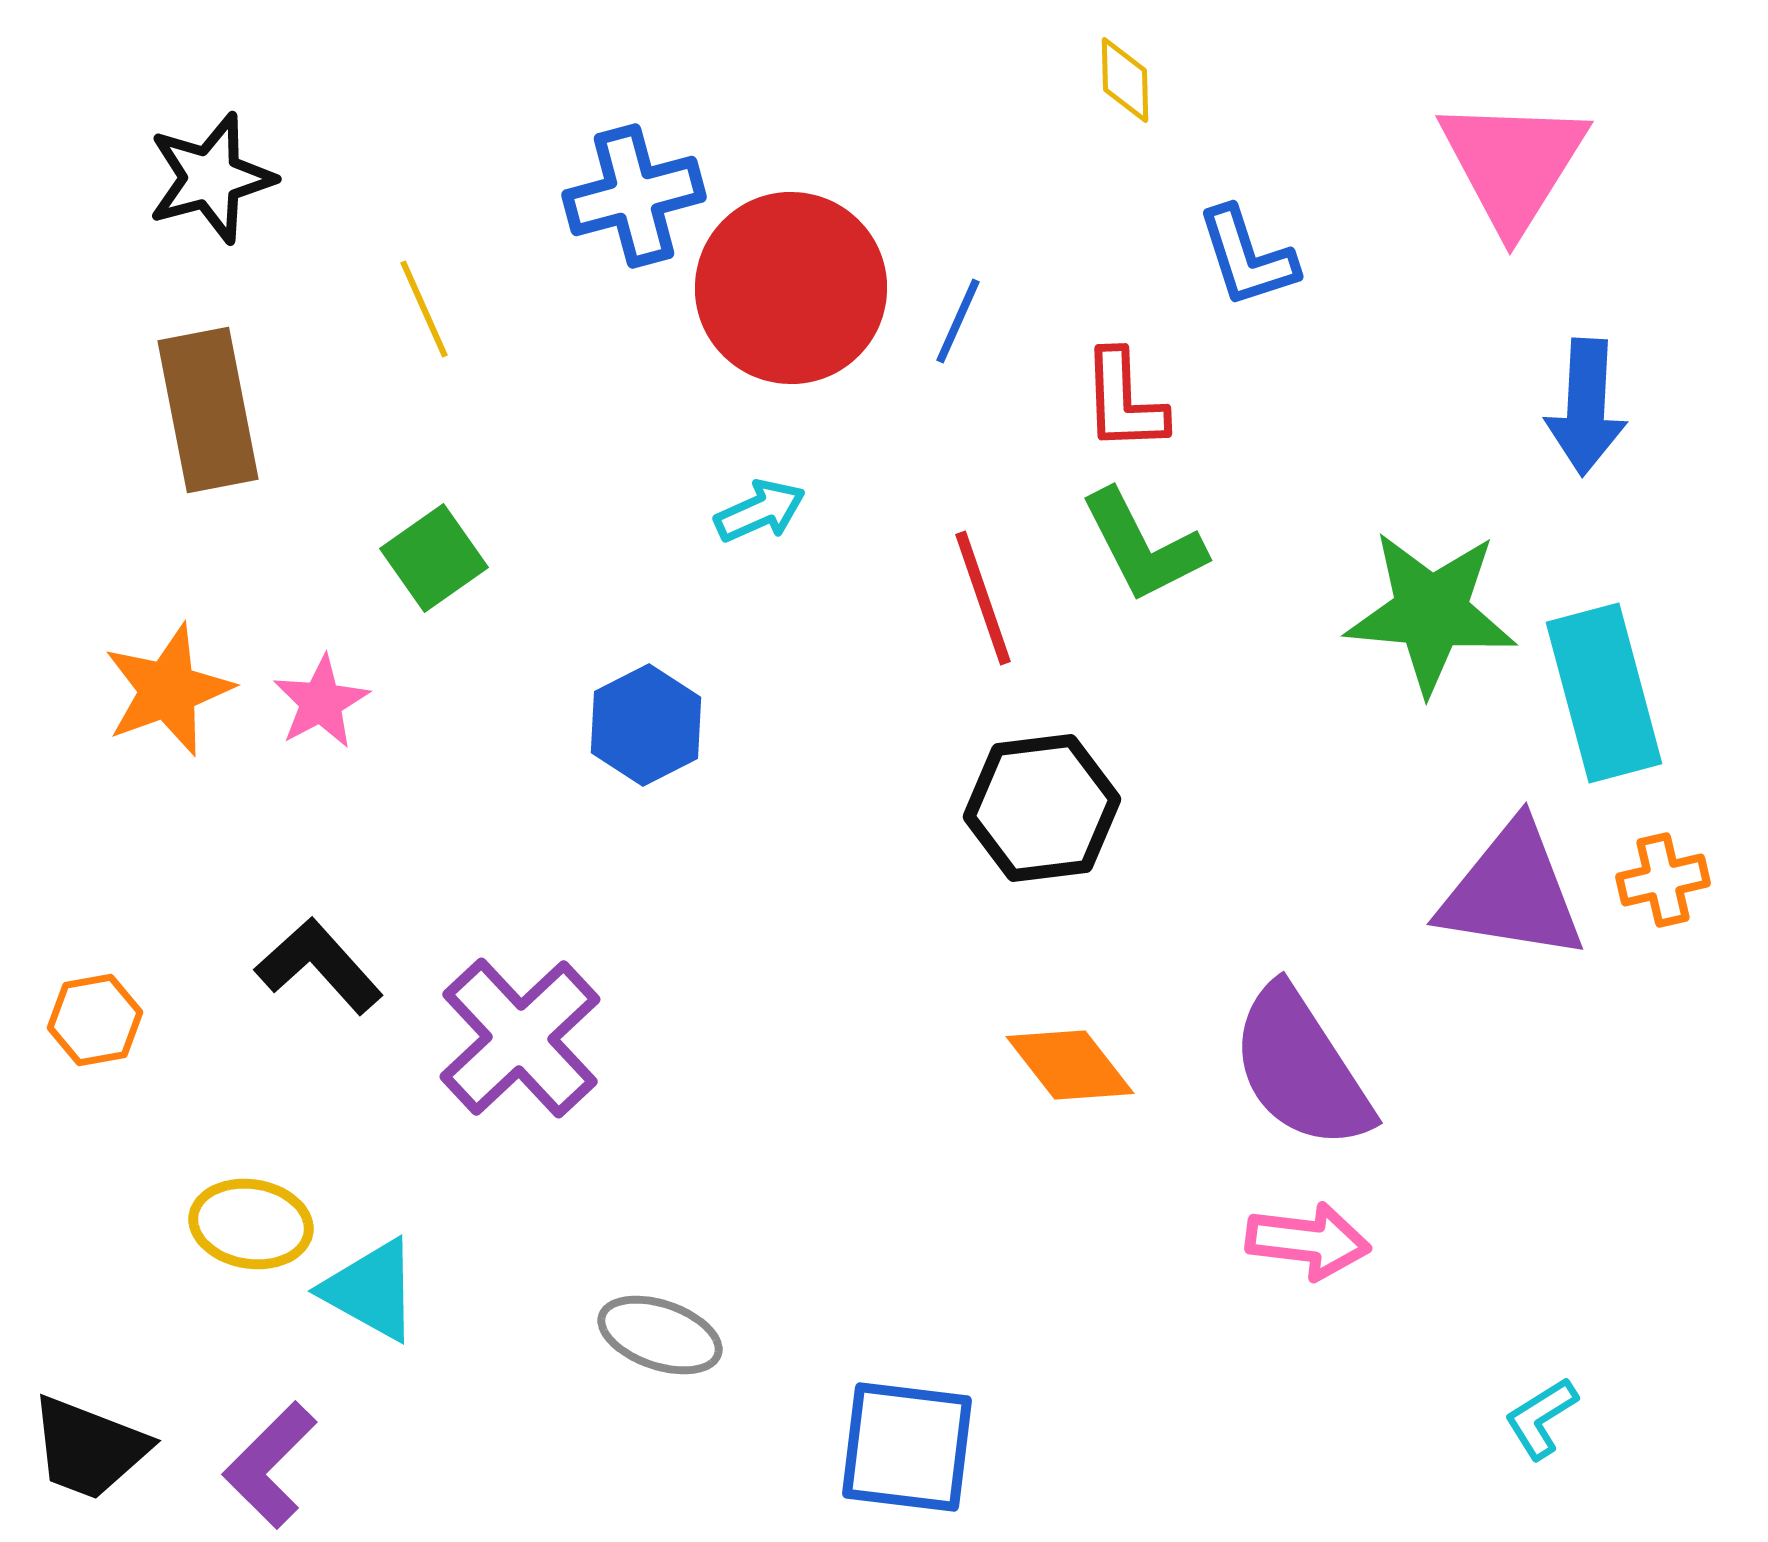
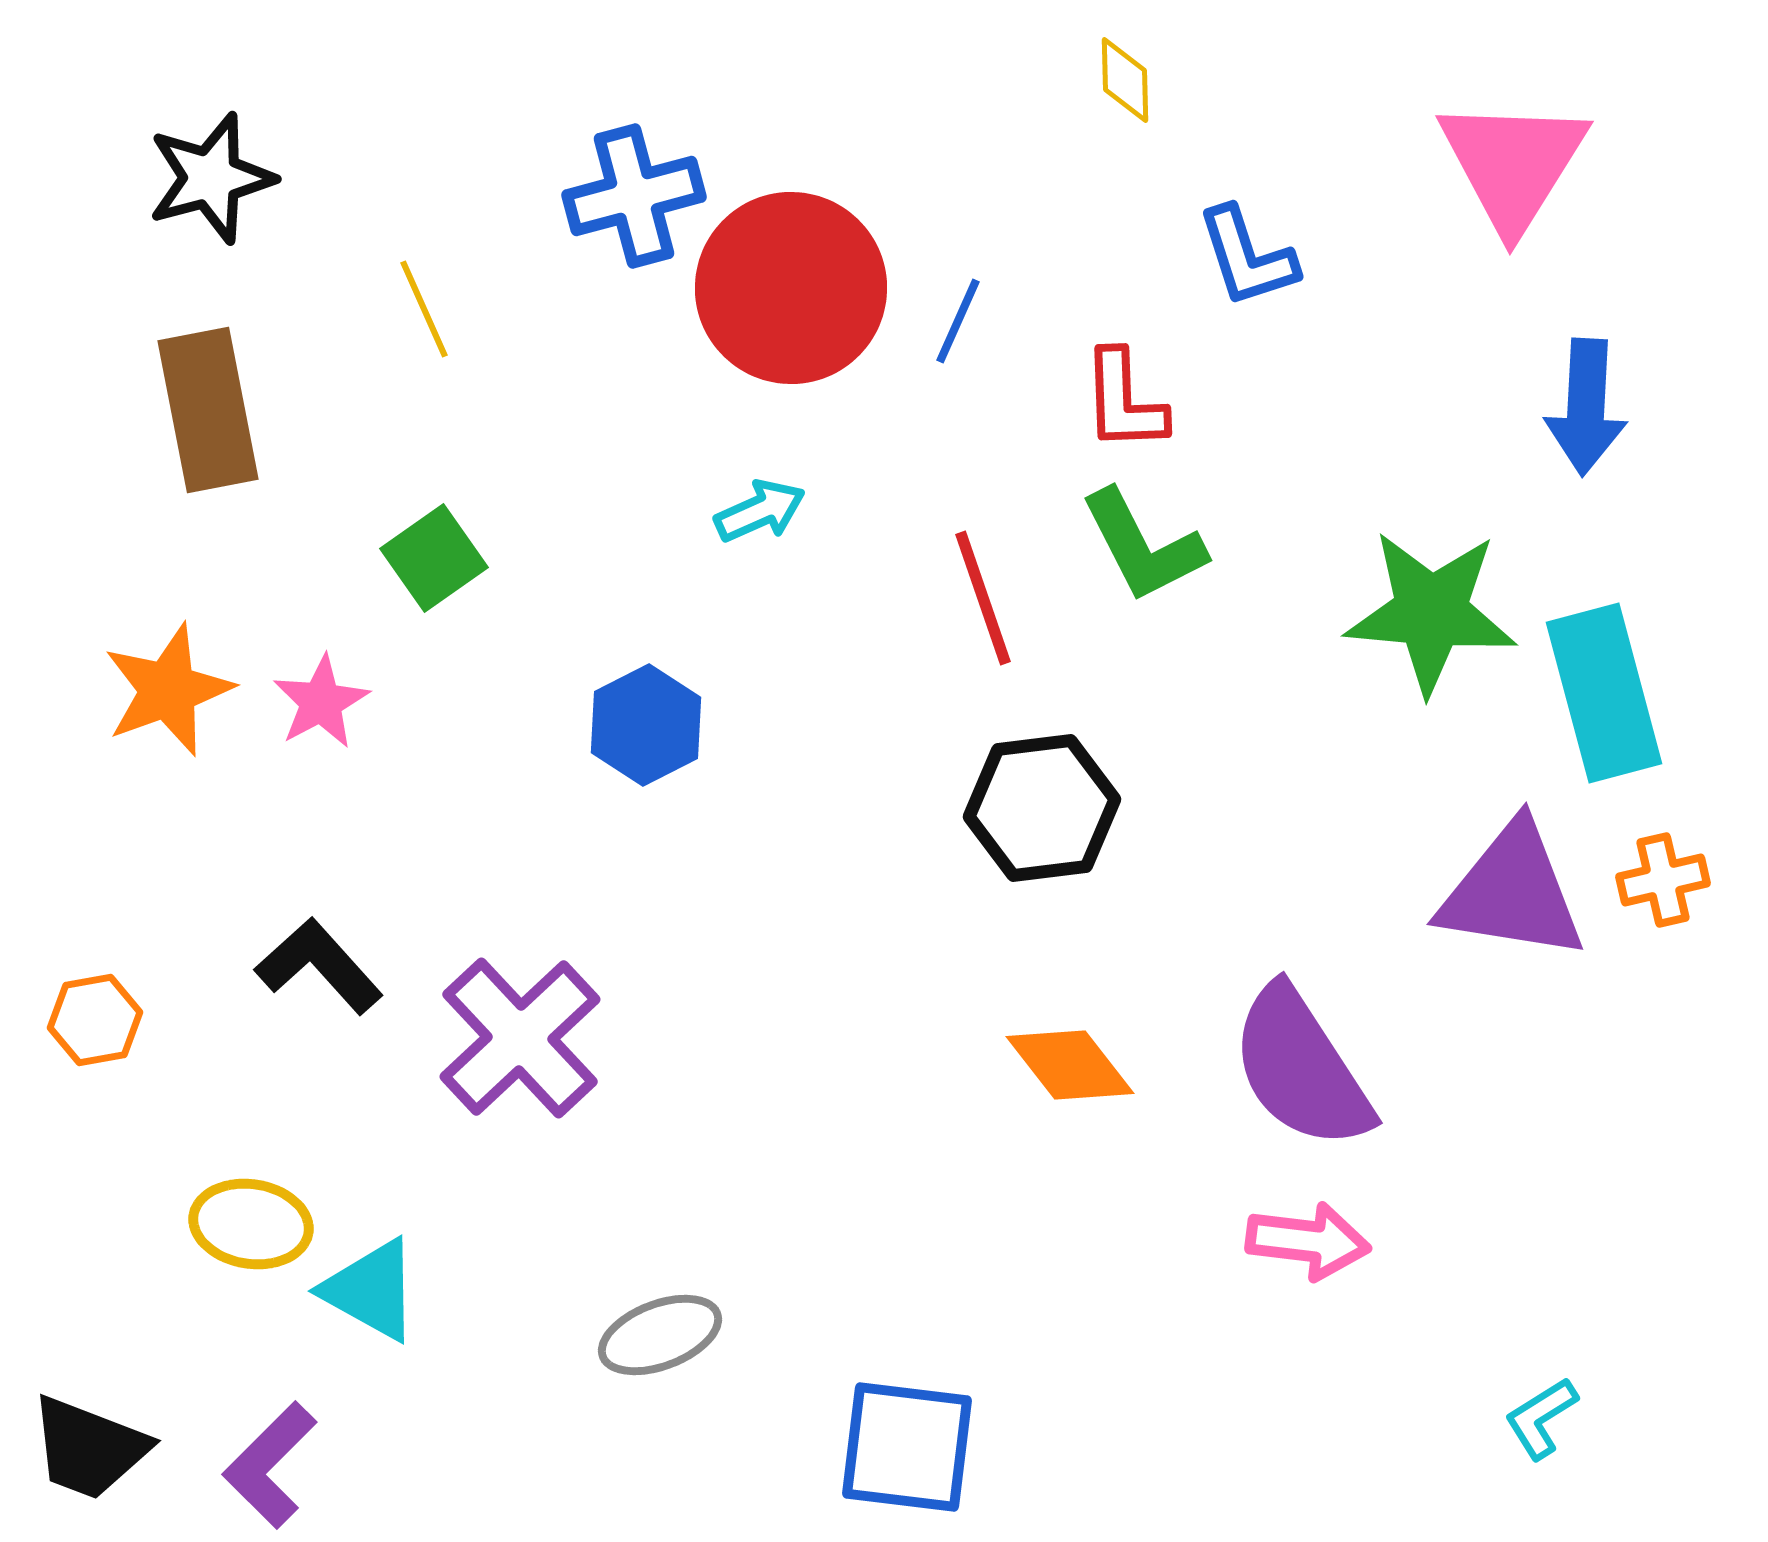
gray ellipse: rotated 40 degrees counterclockwise
